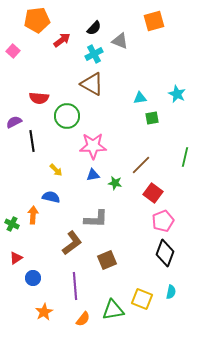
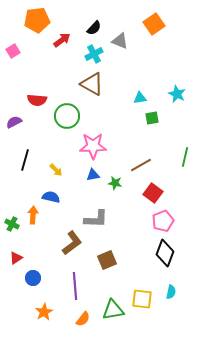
orange square: moved 3 px down; rotated 20 degrees counterclockwise
pink square: rotated 16 degrees clockwise
red semicircle: moved 2 px left, 2 px down
black line: moved 7 px left, 19 px down; rotated 25 degrees clockwise
brown line: rotated 15 degrees clockwise
yellow square: rotated 15 degrees counterclockwise
